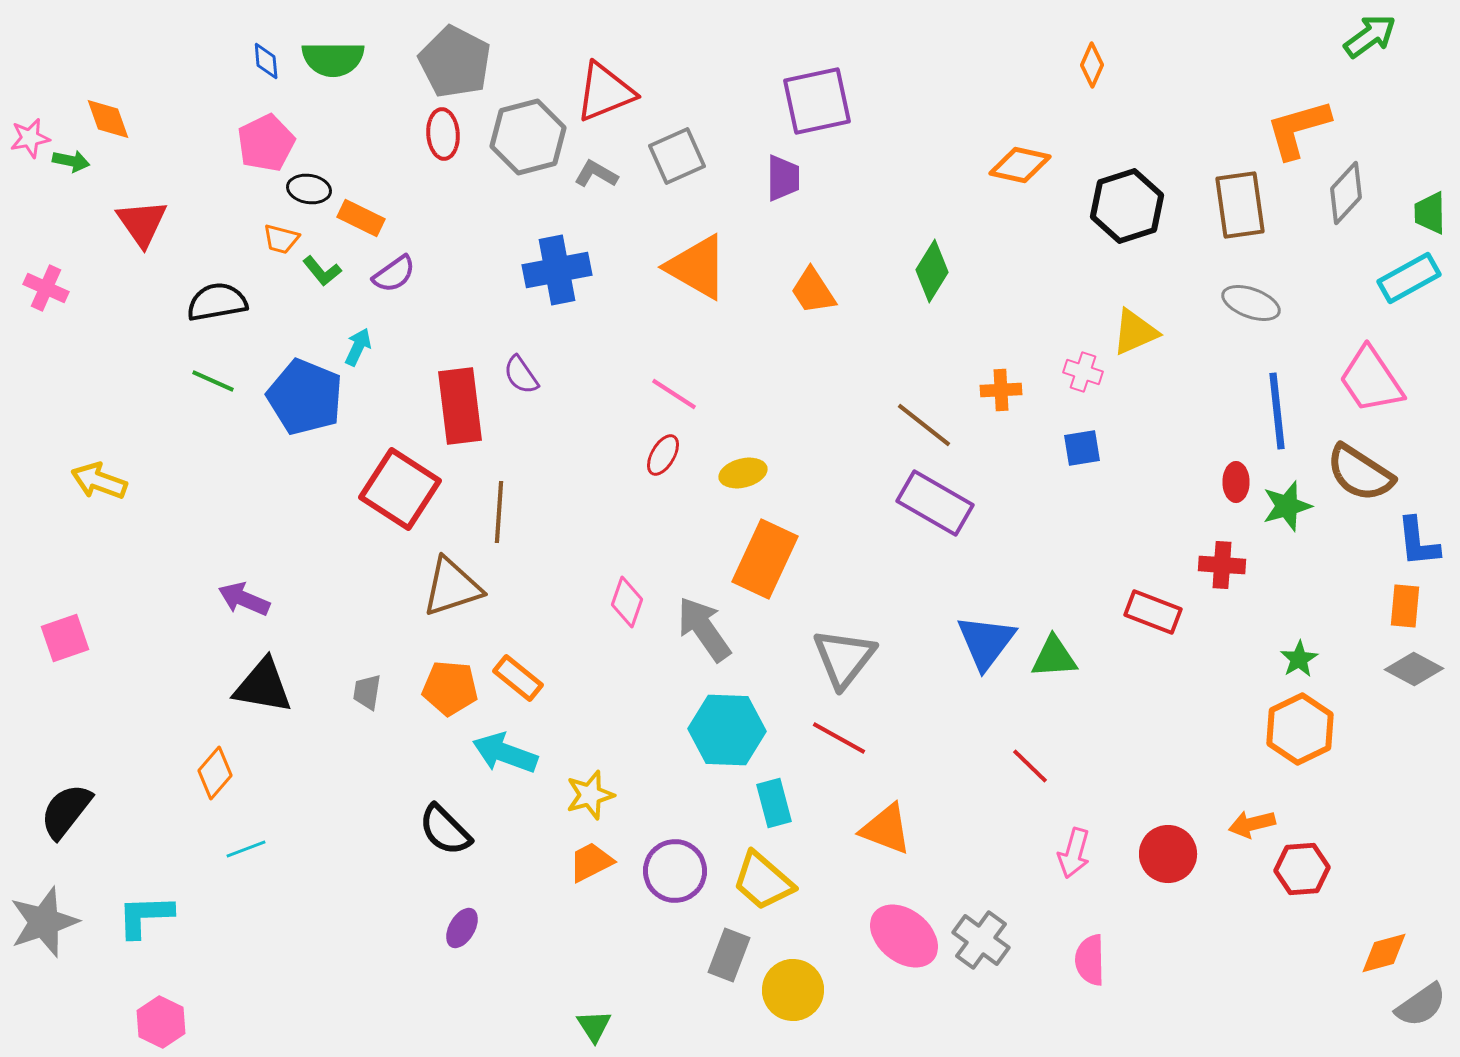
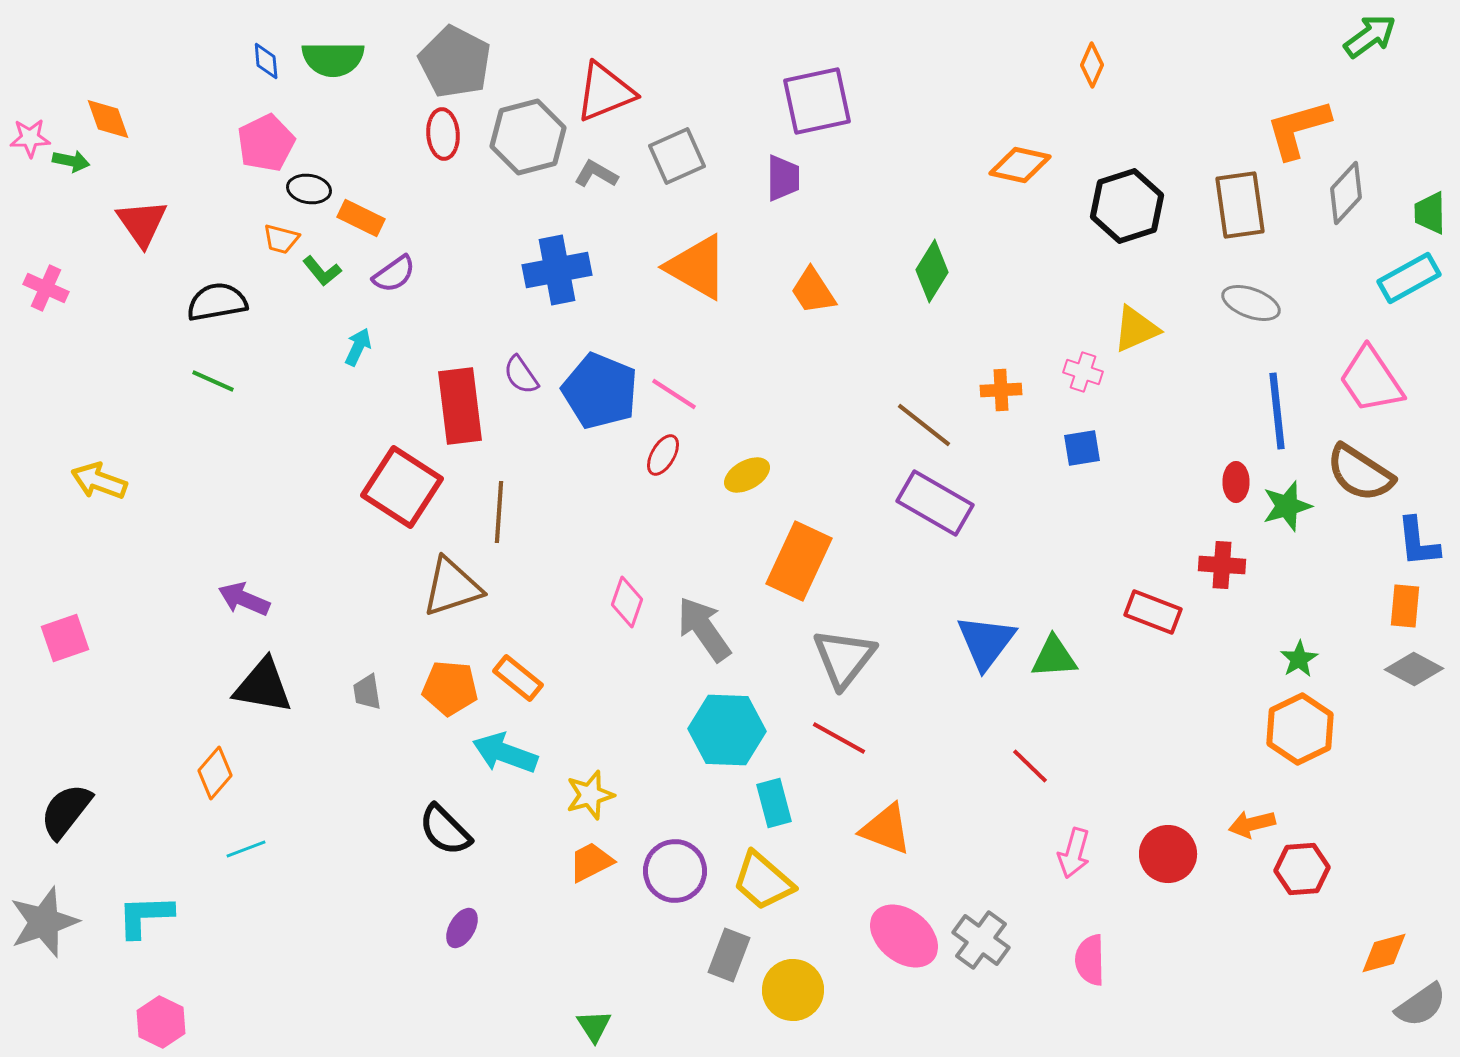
pink star at (30, 138): rotated 9 degrees clockwise
yellow triangle at (1135, 332): moved 1 px right, 3 px up
blue pentagon at (305, 397): moved 295 px right, 6 px up
yellow ellipse at (743, 473): moved 4 px right, 2 px down; rotated 15 degrees counterclockwise
red square at (400, 489): moved 2 px right, 2 px up
orange rectangle at (765, 559): moved 34 px right, 2 px down
gray trapezoid at (367, 692): rotated 18 degrees counterclockwise
